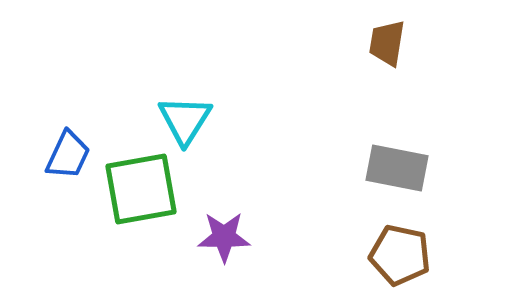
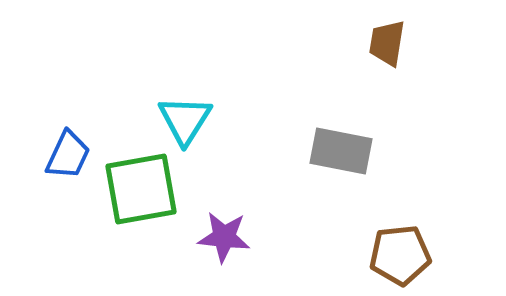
gray rectangle: moved 56 px left, 17 px up
purple star: rotated 6 degrees clockwise
brown pentagon: rotated 18 degrees counterclockwise
